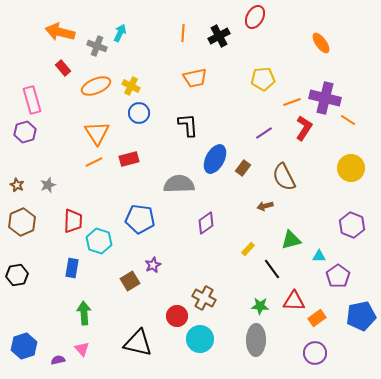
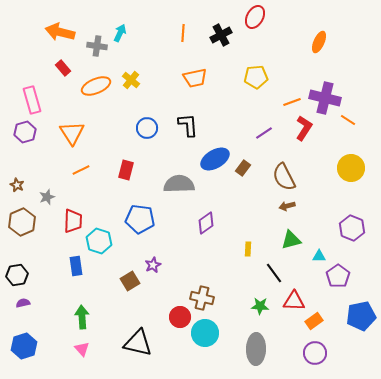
black cross at (219, 36): moved 2 px right, 1 px up
orange ellipse at (321, 43): moved 2 px left, 1 px up; rotated 60 degrees clockwise
gray cross at (97, 46): rotated 12 degrees counterclockwise
yellow pentagon at (263, 79): moved 7 px left, 2 px up
yellow cross at (131, 86): moved 6 px up; rotated 12 degrees clockwise
blue circle at (139, 113): moved 8 px right, 15 px down
orange triangle at (97, 133): moved 25 px left
red rectangle at (129, 159): moved 3 px left, 11 px down; rotated 60 degrees counterclockwise
blue ellipse at (215, 159): rotated 32 degrees clockwise
orange line at (94, 162): moved 13 px left, 8 px down
gray star at (48, 185): moved 1 px left, 12 px down
brown arrow at (265, 206): moved 22 px right
purple hexagon at (352, 225): moved 3 px down
yellow rectangle at (248, 249): rotated 40 degrees counterclockwise
blue rectangle at (72, 268): moved 4 px right, 2 px up; rotated 18 degrees counterclockwise
black line at (272, 269): moved 2 px right, 4 px down
brown cross at (204, 298): moved 2 px left; rotated 15 degrees counterclockwise
green arrow at (84, 313): moved 2 px left, 4 px down
red circle at (177, 316): moved 3 px right, 1 px down
orange rectangle at (317, 318): moved 3 px left, 3 px down
cyan circle at (200, 339): moved 5 px right, 6 px up
gray ellipse at (256, 340): moved 9 px down
purple semicircle at (58, 360): moved 35 px left, 57 px up
